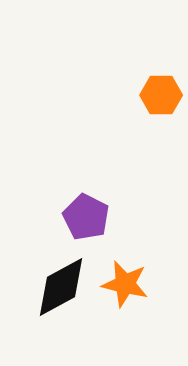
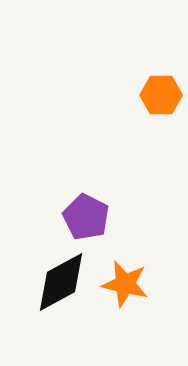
black diamond: moved 5 px up
